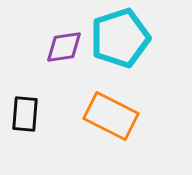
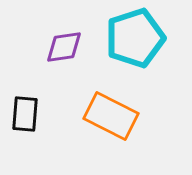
cyan pentagon: moved 15 px right
